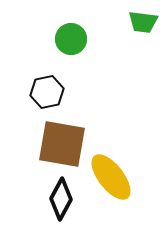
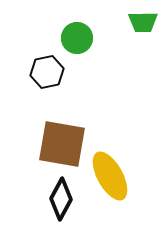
green trapezoid: rotated 8 degrees counterclockwise
green circle: moved 6 px right, 1 px up
black hexagon: moved 20 px up
yellow ellipse: moved 1 px left, 1 px up; rotated 9 degrees clockwise
